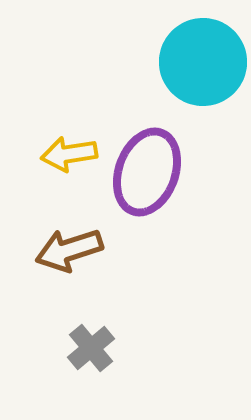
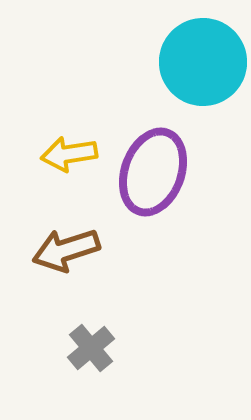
purple ellipse: moved 6 px right
brown arrow: moved 3 px left
